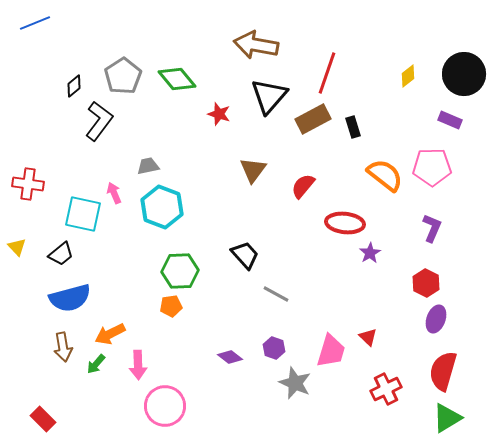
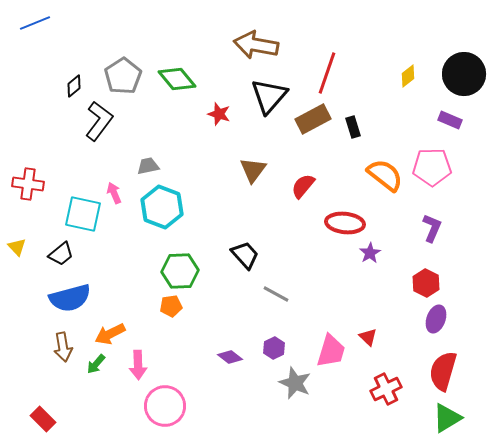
purple hexagon at (274, 348): rotated 15 degrees clockwise
